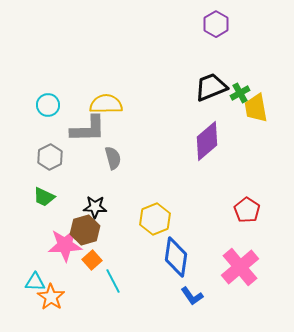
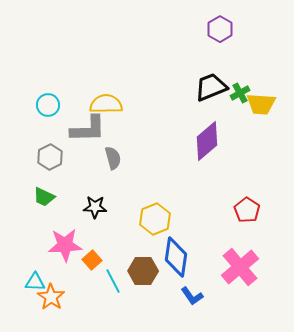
purple hexagon: moved 4 px right, 5 px down
yellow trapezoid: moved 5 px right, 4 px up; rotated 76 degrees counterclockwise
brown hexagon: moved 58 px right, 41 px down; rotated 16 degrees clockwise
